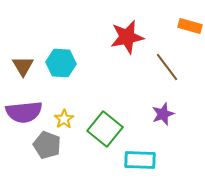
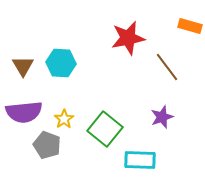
red star: moved 1 px right, 1 px down
purple star: moved 1 px left, 3 px down
